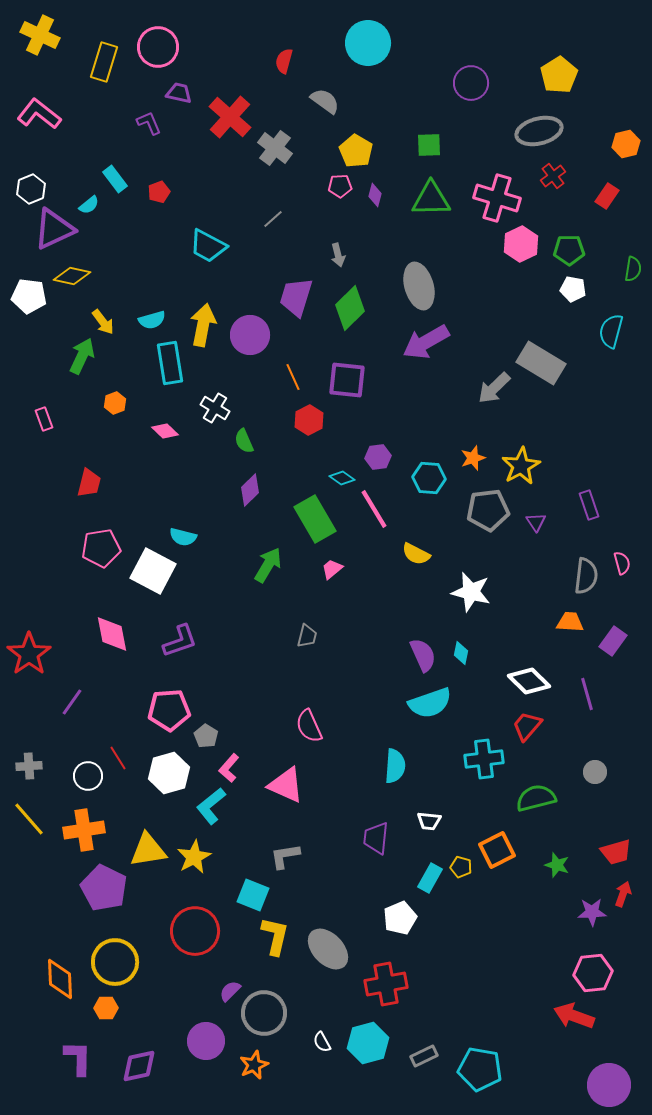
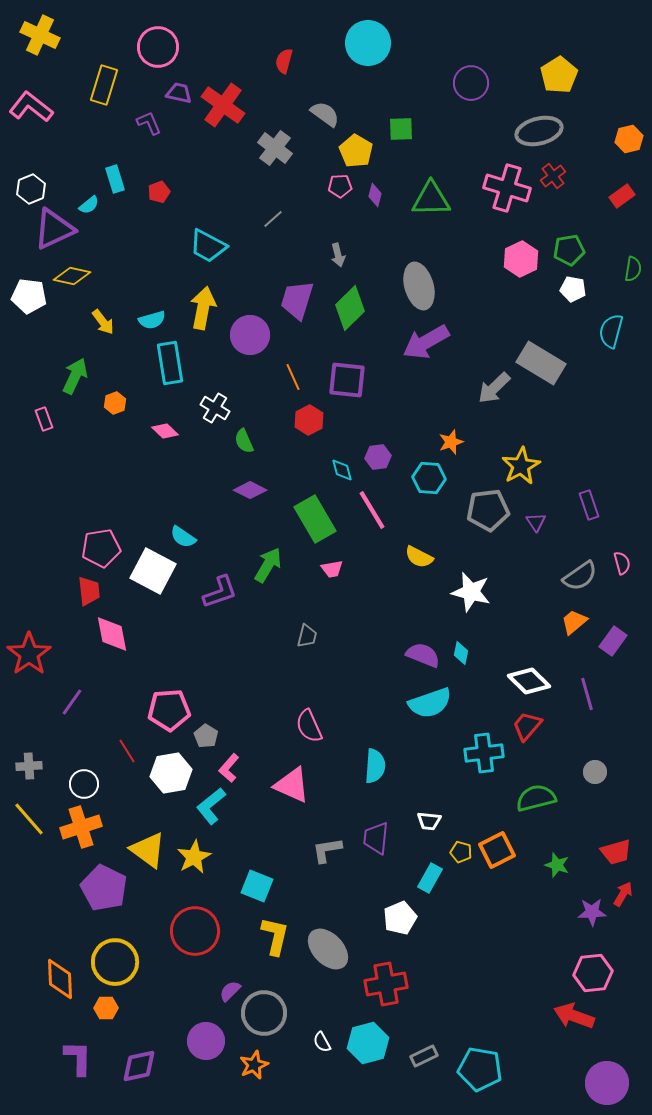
yellow rectangle at (104, 62): moved 23 px down
gray semicircle at (325, 101): moved 13 px down
pink L-shape at (39, 114): moved 8 px left, 7 px up
red cross at (230, 117): moved 7 px left, 12 px up; rotated 6 degrees counterclockwise
orange hexagon at (626, 144): moved 3 px right, 5 px up
green square at (429, 145): moved 28 px left, 16 px up
cyan rectangle at (115, 179): rotated 20 degrees clockwise
red rectangle at (607, 196): moved 15 px right; rotated 20 degrees clockwise
pink cross at (497, 198): moved 10 px right, 10 px up
pink hexagon at (521, 244): moved 15 px down
green pentagon at (569, 250): rotated 8 degrees counterclockwise
purple trapezoid at (296, 297): moved 1 px right, 3 px down
yellow arrow at (203, 325): moved 17 px up
green arrow at (82, 356): moved 7 px left, 20 px down
orange star at (473, 458): moved 22 px left, 16 px up
cyan diamond at (342, 478): moved 8 px up; rotated 40 degrees clockwise
red trapezoid at (89, 483): moved 108 px down; rotated 20 degrees counterclockwise
purple diamond at (250, 490): rotated 72 degrees clockwise
pink line at (374, 509): moved 2 px left, 1 px down
cyan semicircle at (183, 537): rotated 20 degrees clockwise
yellow semicircle at (416, 554): moved 3 px right, 3 px down
pink trapezoid at (332, 569): rotated 150 degrees counterclockwise
gray semicircle at (586, 576): moved 6 px left; rotated 48 degrees clockwise
orange trapezoid at (570, 622): moved 4 px right; rotated 44 degrees counterclockwise
purple L-shape at (180, 641): moved 40 px right, 49 px up
purple semicircle at (423, 655): rotated 44 degrees counterclockwise
red line at (118, 758): moved 9 px right, 7 px up
cyan cross at (484, 759): moved 6 px up
cyan semicircle at (395, 766): moved 20 px left
white hexagon at (169, 773): moved 2 px right; rotated 6 degrees clockwise
white circle at (88, 776): moved 4 px left, 8 px down
pink triangle at (286, 785): moved 6 px right
orange cross at (84, 830): moved 3 px left, 3 px up; rotated 9 degrees counterclockwise
yellow triangle at (148, 850): rotated 45 degrees clockwise
gray L-shape at (285, 856): moved 42 px right, 6 px up
yellow pentagon at (461, 867): moved 15 px up
red arrow at (623, 894): rotated 10 degrees clockwise
cyan square at (253, 895): moved 4 px right, 9 px up
purple circle at (609, 1085): moved 2 px left, 2 px up
